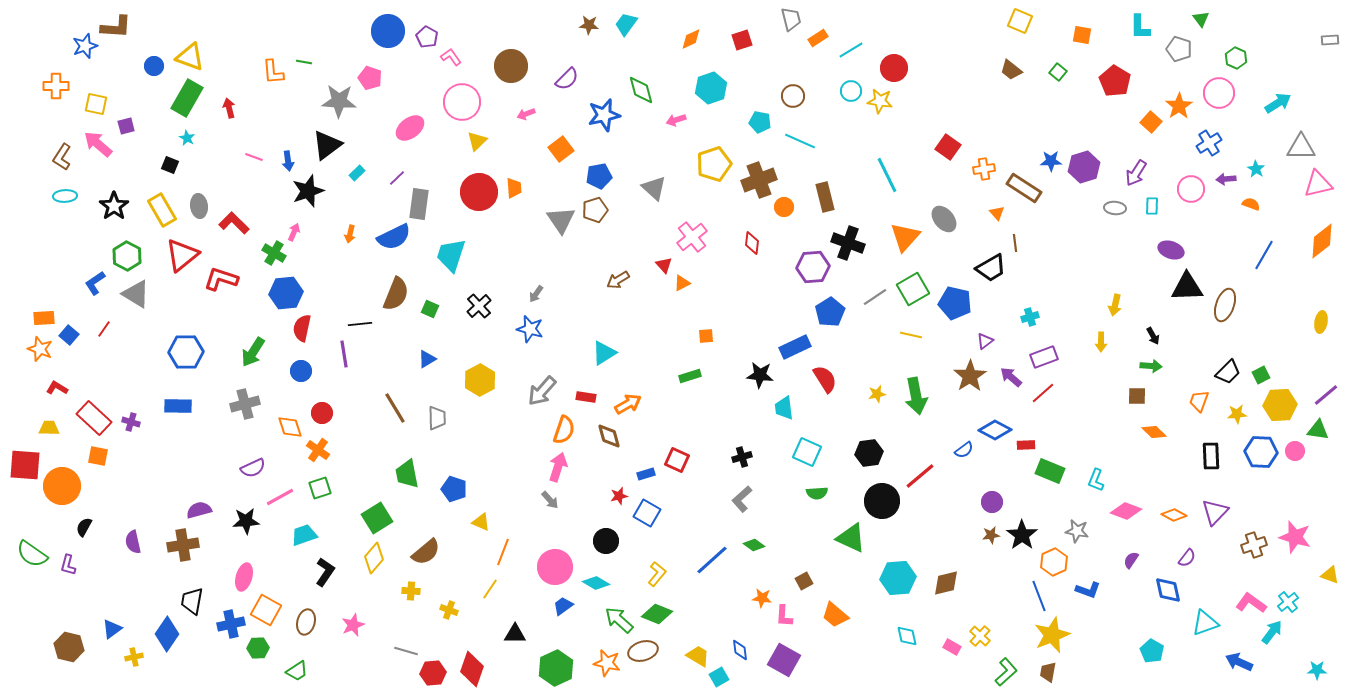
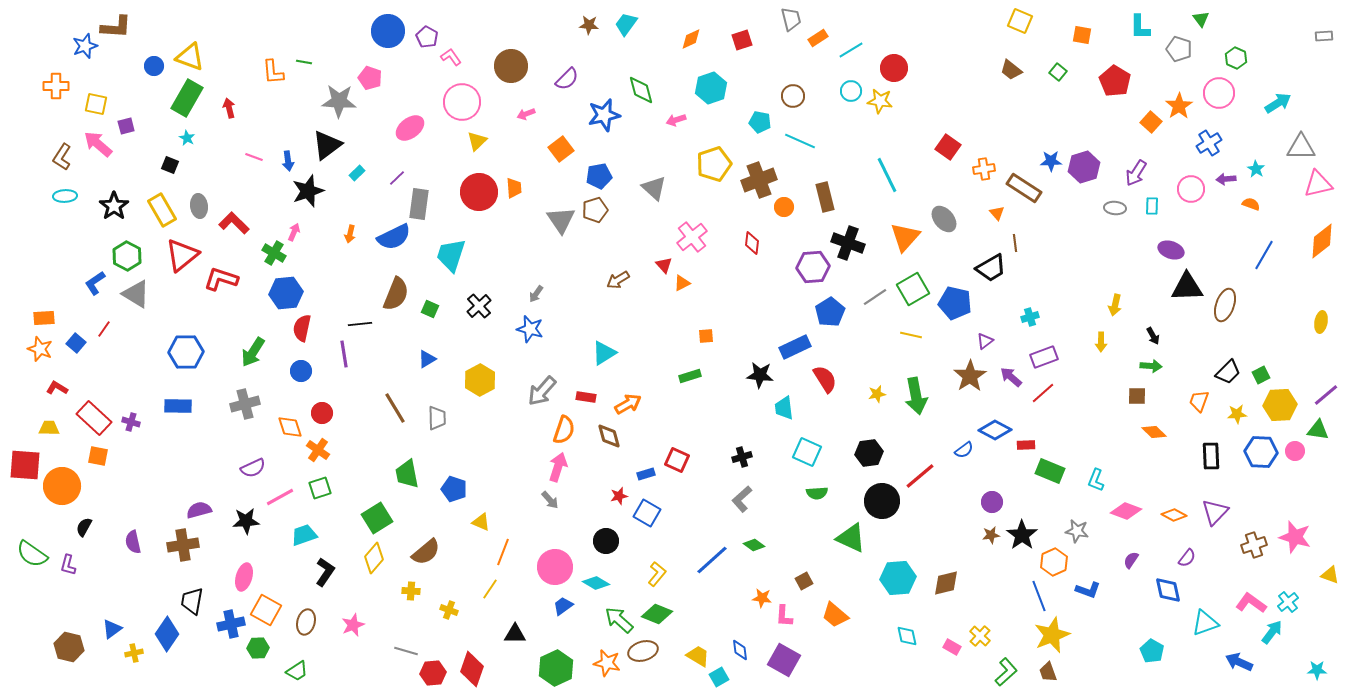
gray rectangle at (1330, 40): moved 6 px left, 4 px up
blue square at (69, 335): moved 7 px right, 8 px down
yellow cross at (134, 657): moved 4 px up
brown trapezoid at (1048, 672): rotated 30 degrees counterclockwise
